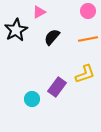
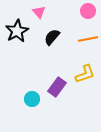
pink triangle: rotated 40 degrees counterclockwise
black star: moved 1 px right, 1 px down
